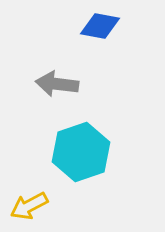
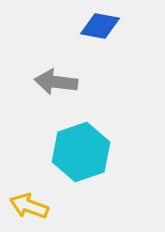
gray arrow: moved 1 px left, 2 px up
yellow arrow: rotated 48 degrees clockwise
